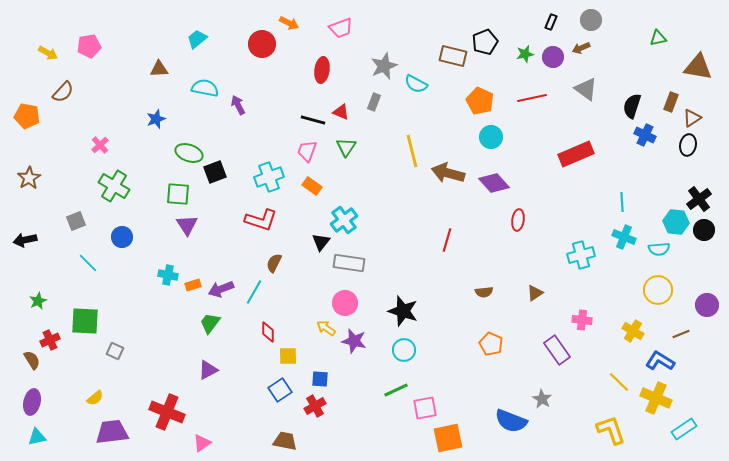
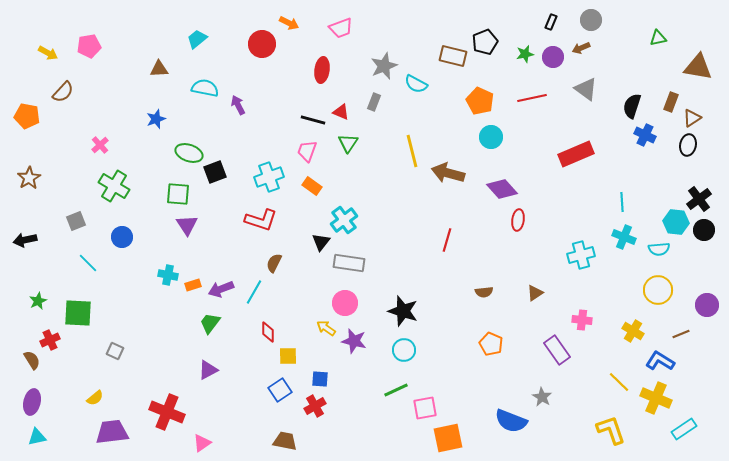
green triangle at (346, 147): moved 2 px right, 4 px up
purple diamond at (494, 183): moved 8 px right, 6 px down
green square at (85, 321): moved 7 px left, 8 px up
gray star at (542, 399): moved 2 px up
